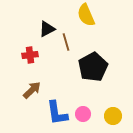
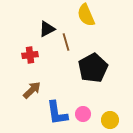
black pentagon: moved 1 px down
yellow circle: moved 3 px left, 4 px down
